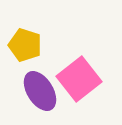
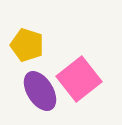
yellow pentagon: moved 2 px right
